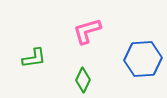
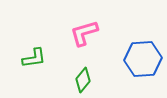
pink L-shape: moved 3 px left, 2 px down
green diamond: rotated 15 degrees clockwise
